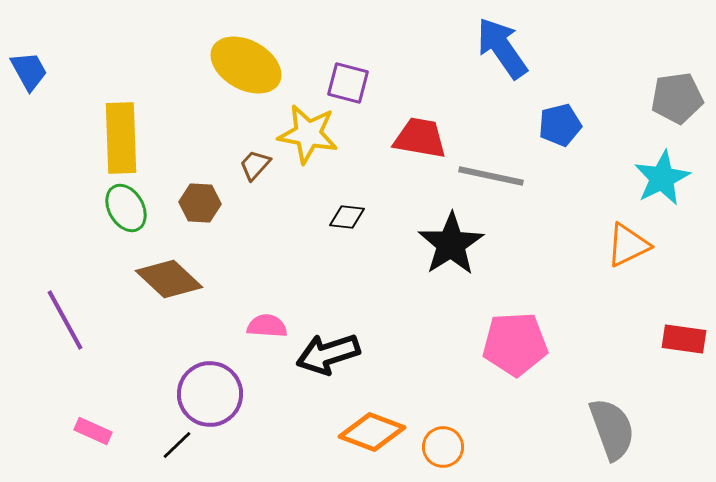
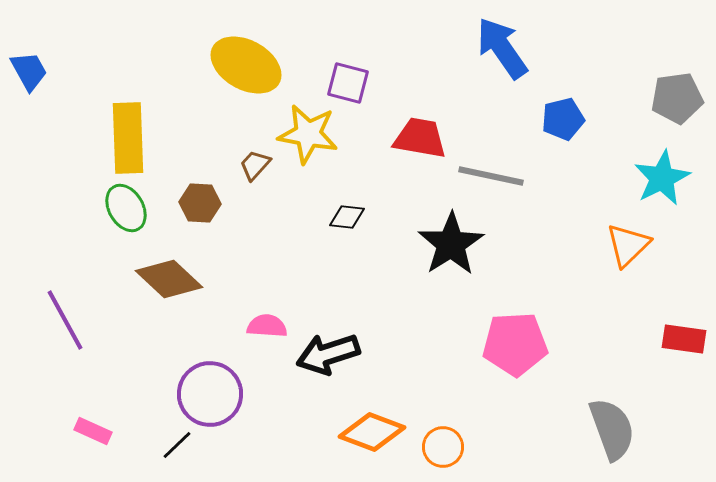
blue pentagon: moved 3 px right, 6 px up
yellow rectangle: moved 7 px right
orange triangle: rotated 18 degrees counterclockwise
